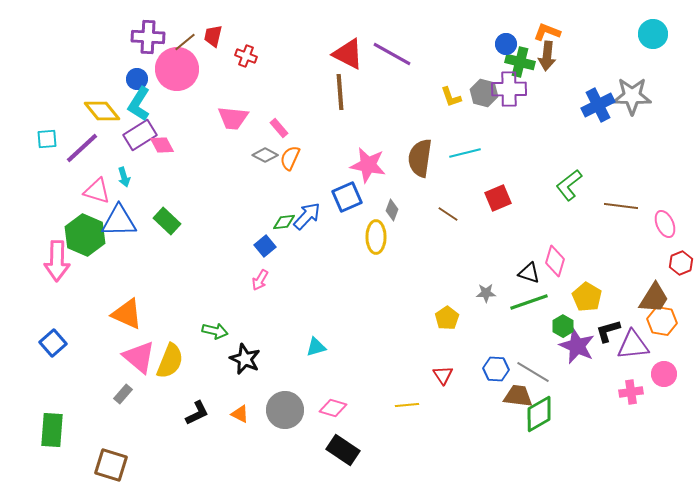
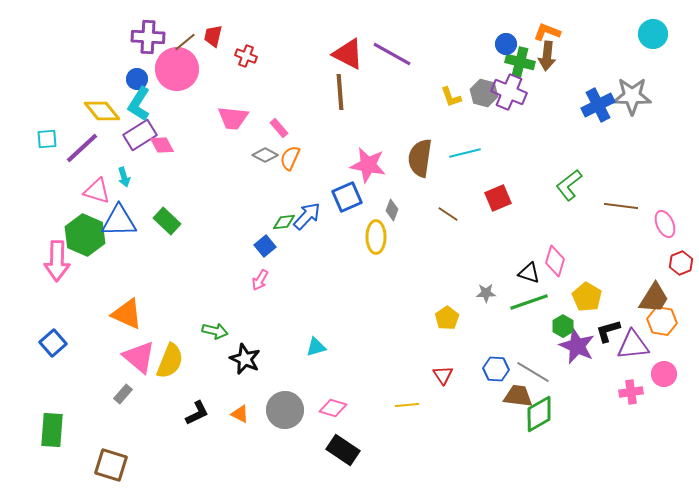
purple cross at (509, 89): moved 3 px down; rotated 24 degrees clockwise
